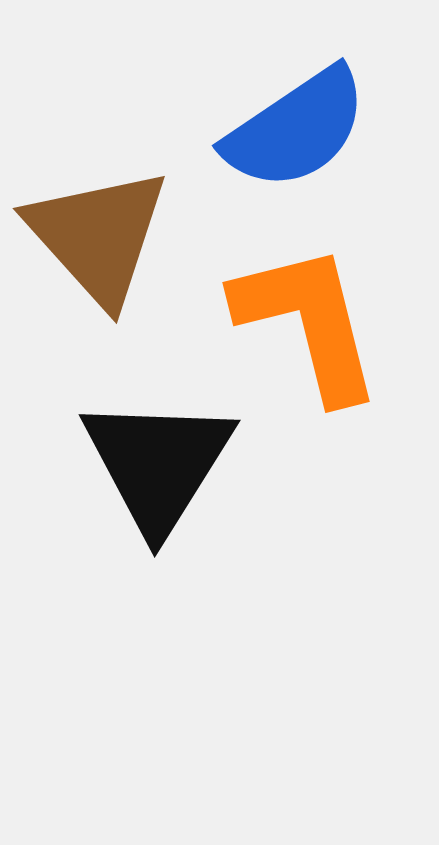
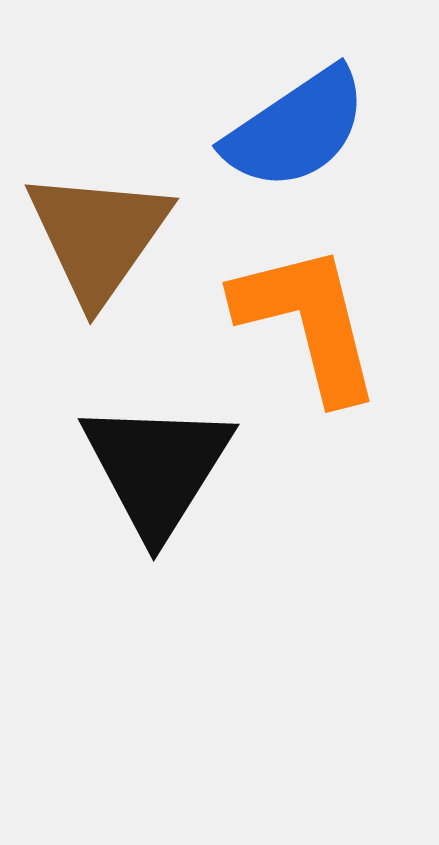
brown triangle: rotated 17 degrees clockwise
black triangle: moved 1 px left, 4 px down
